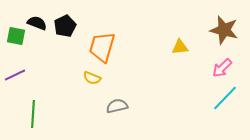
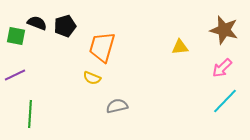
black pentagon: rotated 10 degrees clockwise
cyan line: moved 3 px down
green line: moved 3 px left
